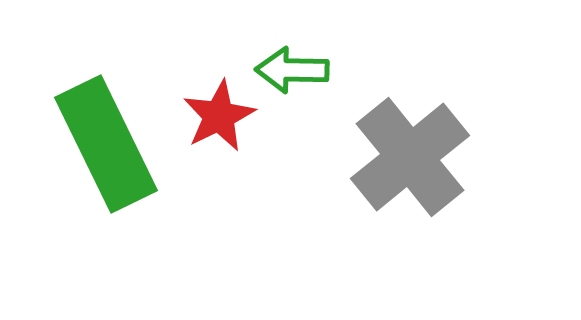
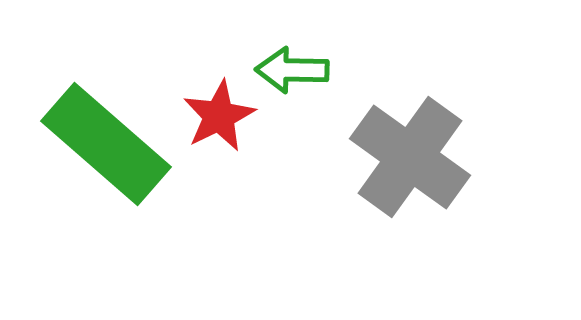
green rectangle: rotated 23 degrees counterclockwise
gray cross: rotated 15 degrees counterclockwise
